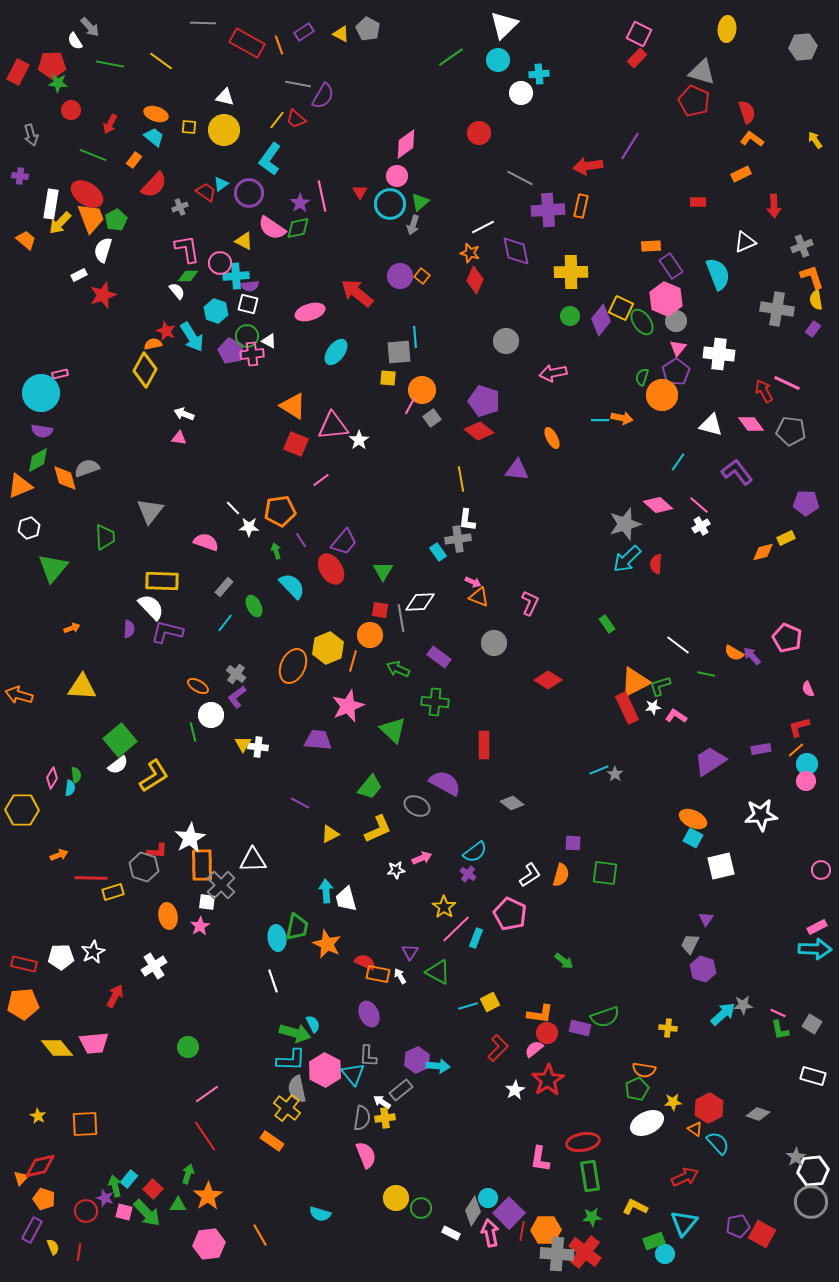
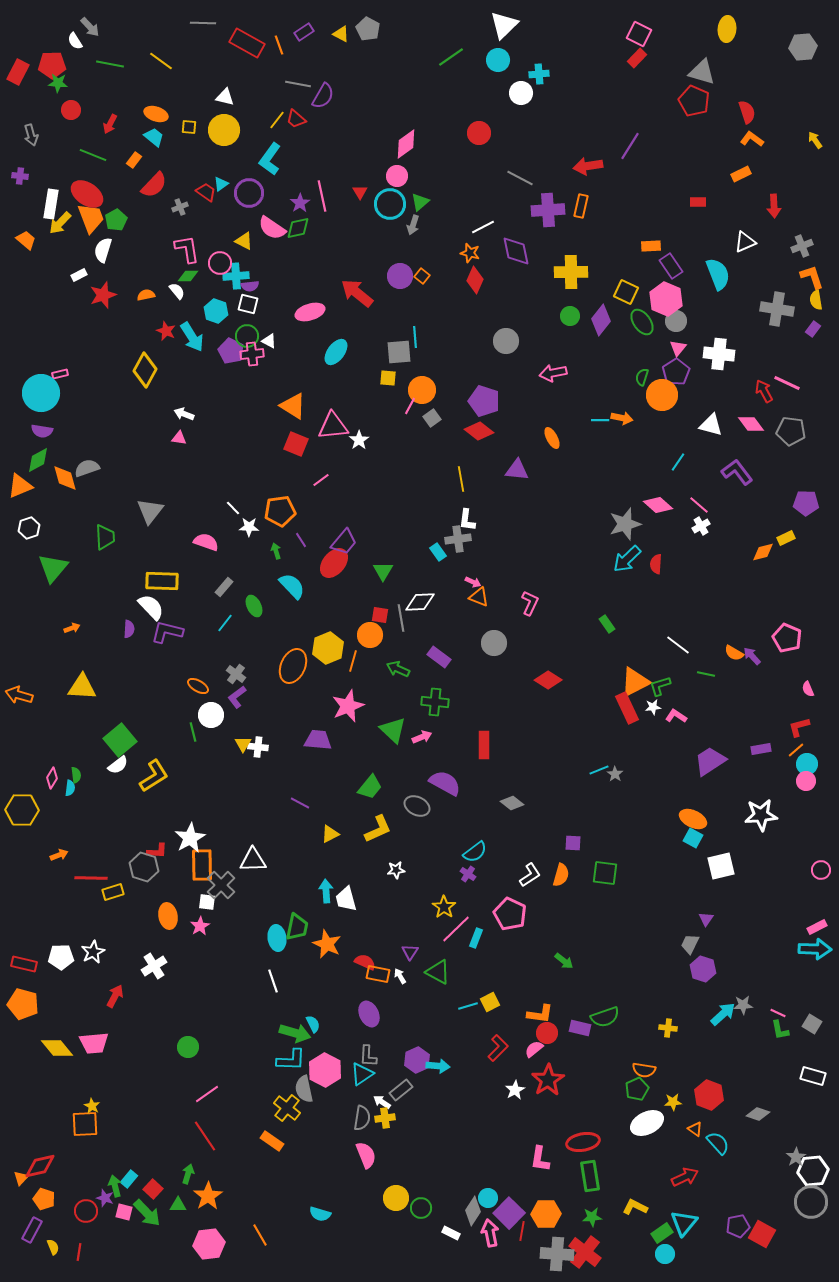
yellow square at (621, 308): moved 5 px right, 16 px up
orange semicircle at (153, 344): moved 7 px left, 49 px up
red ellipse at (331, 569): moved 3 px right, 6 px up; rotated 72 degrees clockwise
red square at (380, 610): moved 5 px down
pink arrow at (422, 858): moved 121 px up
orange pentagon at (23, 1004): rotated 20 degrees clockwise
cyan triangle at (353, 1074): moved 9 px right; rotated 35 degrees clockwise
gray semicircle at (297, 1089): moved 7 px right
red hexagon at (709, 1108): moved 13 px up; rotated 12 degrees counterclockwise
yellow star at (38, 1116): moved 54 px right, 10 px up
orange hexagon at (546, 1230): moved 16 px up
green rectangle at (654, 1241): moved 8 px right, 8 px up; rotated 15 degrees counterclockwise
